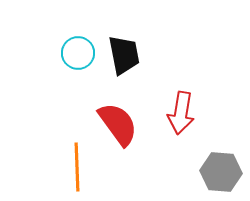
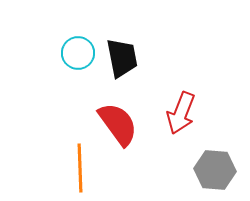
black trapezoid: moved 2 px left, 3 px down
red arrow: rotated 12 degrees clockwise
orange line: moved 3 px right, 1 px down
gray hexagon: moved 6 px left, 2 px up
